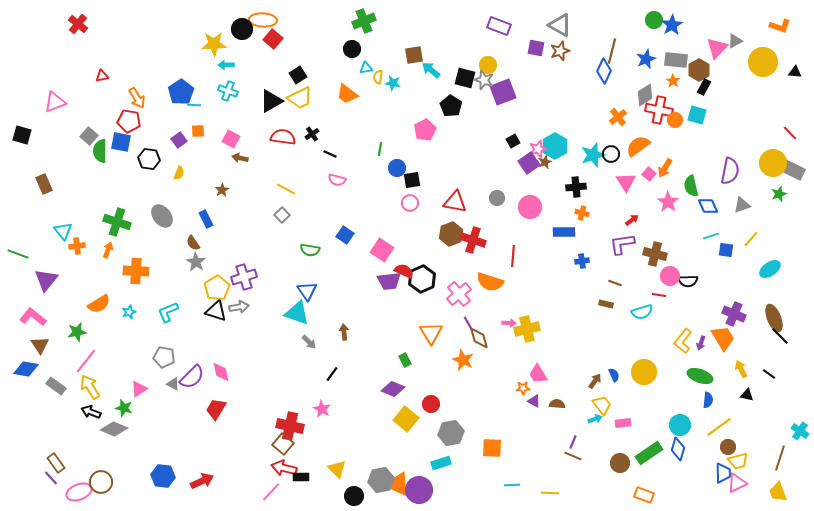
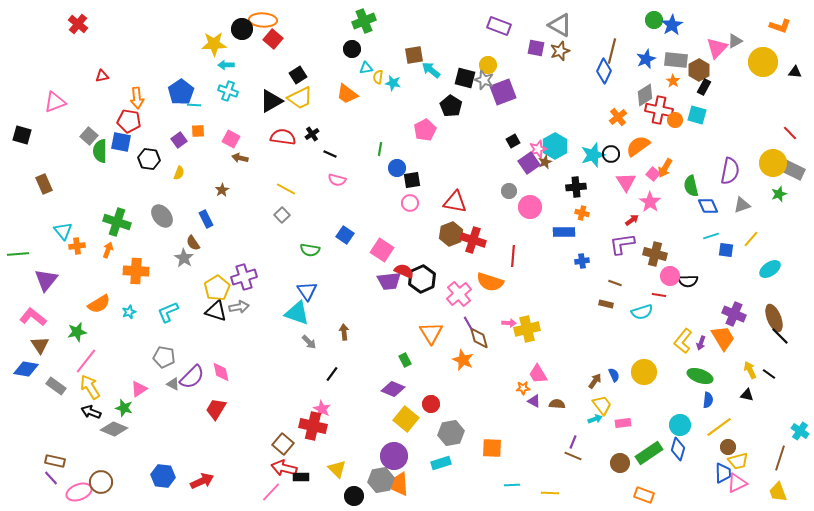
orange arrow at (137, 98): rotated 25 degrees clockwise
pink square at (649, 174): moved 4 px right
gray circle at (497, 198): moved 12 px right, 7 px up
pink star at (668, 202): moved 18 px left
green line at (18, 254): rotated 25 degrees counterclockwise
gray star at (196, 262): moved 12 px left, 4 px up
yellow arrow at (741, 369): moved 9 px right, 1 px down
red cross at (290, 426): moved 23 px right
brown rectangle at (56, 463): moved 1 px left, 2 px up; rotated 42 degrees counterclockwise
purple circle at (419, 490): moved 25 px left, 34 px up
